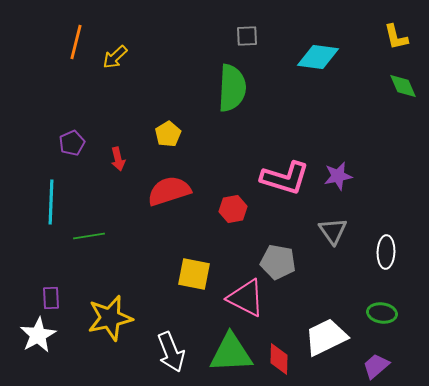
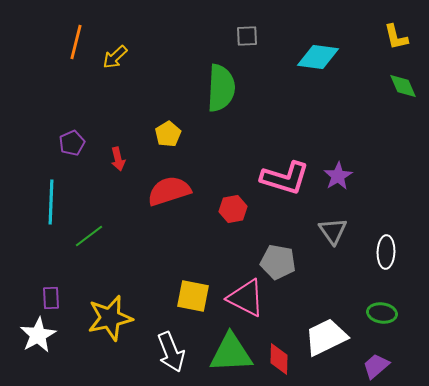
green semicircle: moved 11 px left
purple star: rotated 20 degrees counterclockwise
green line: rotated 28 degrees counterclockwise
yellow square: moved 1 px left, 22 px down
